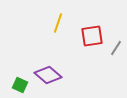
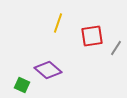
purple diamond: moved 5 px up
green square: moved 2 px right
